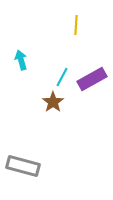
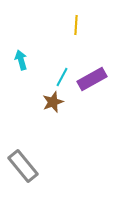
brown star: rotated 15 degrees clockwise
gray rectangle: rotated 36 degrees clockwise
